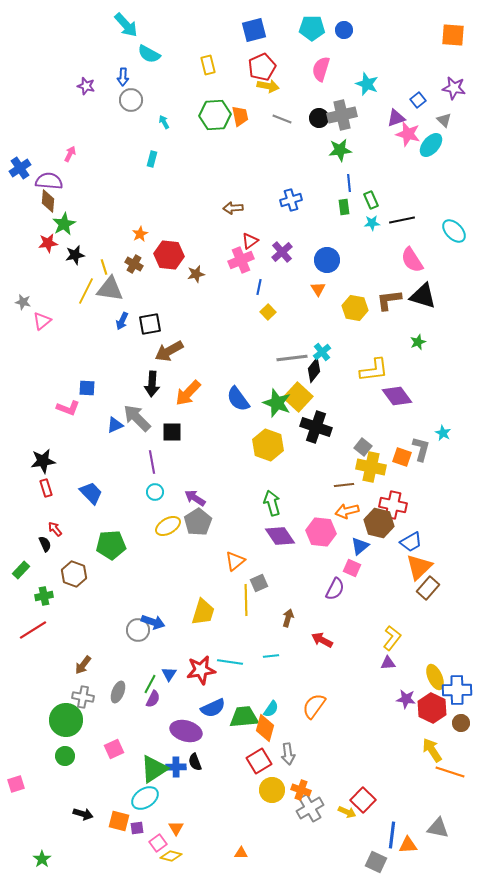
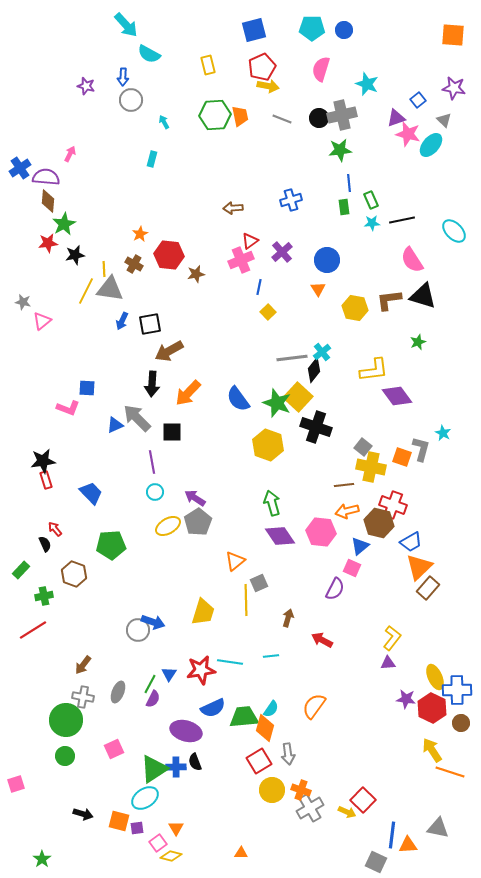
purple semicircle at (49, 181): moved 3 px left, 4 px up
yellow line at (104, 267): moved 2 px down; rotated 14 degrees clockwise
red rectangle at (46, 488): moved 8 px up
red cross at (393, 505): rotated 8 degrees clockwise
